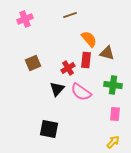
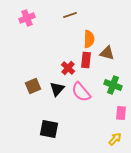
pink cross: moved 2 px right, 1 px up
orange semicircle: rotated 42 degrees clockwise
brown square: moved 23 px down
red cross: rotated 16 degrees counterclockwise
green cross: rotated 12 degrees clockwise
pink semicircle: rotated 15 degrees clockwise
pink rectangle: moved 6 px right, 1 px up
yellow arrow: moved 2 px right, 3 px up
